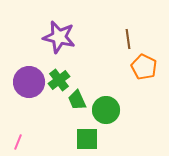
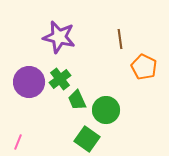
brown line: moved 8 px left
green cross: moved 1 px right, 1 px up
green square: rotated 35 degrees clockwise
